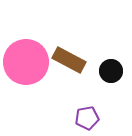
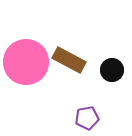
black circle: moved 1 px right, 1 px up
